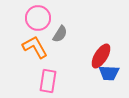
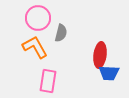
gray semicircle: moved 1 px right, 1 px up; rotated 18 degrees counterclockwise
red ellipse: moved 1 px left, 1 px up; rotated 25 degrees counterclockwise
